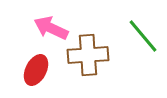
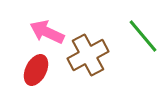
pink arrow: moved 4 px left, 4 px down
brown cross: rotated 24 degrees counterclockwise
